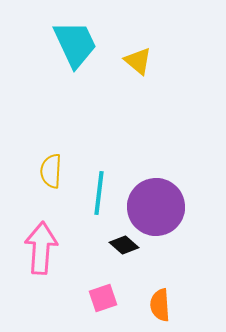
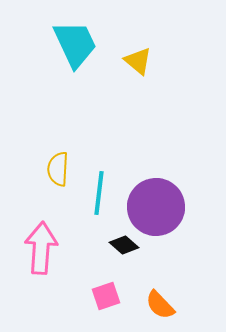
yellow semicircle: moved 7 px right, 2 px up
pink square: moved 3 px right, 2 px up
orange semicircle: rotated 40 degrees counterclockwise
